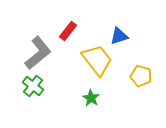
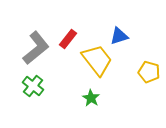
red rectangle: moved 8 px down
gray L-shape: moved 2 px left, 5 px up
yellow pentagon: moved 8 px right, 4 px up
